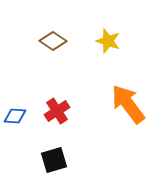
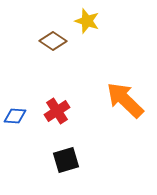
yellow star: moved 21 px left, 20 px up
orange arrow: moved 3 px left, 4 px up; rotated 9 degrees counterclockwise
black square: moved 12 px right
